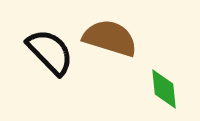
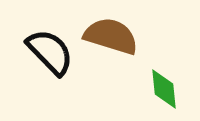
brown semicircle: moved 1 px right, 2 px up
